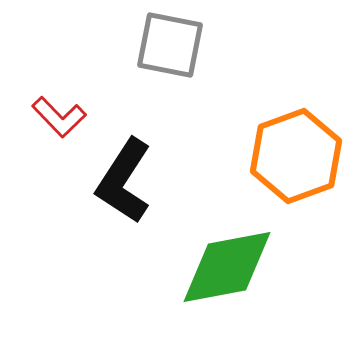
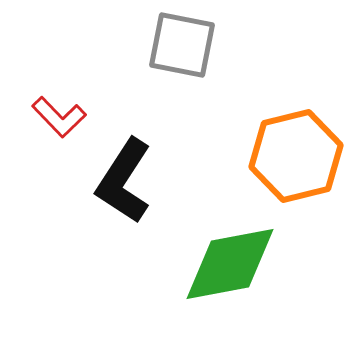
gray square: moved 12 px right
orange hexagon: rotated 6 degrees clockwise
green diamond: moved 3 px right, 3 px up
